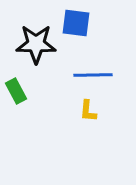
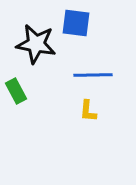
black star: rotated 9 degrees clockwise
